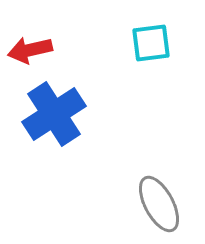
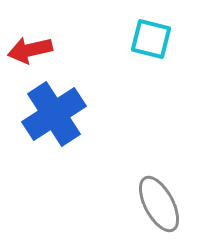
cyan square: moved 4 px up; rotated 21 degrees clockwise
